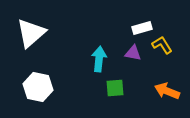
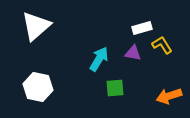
white triangle: moved 5 px right, 7 px up
cyan arrow: rotated 25 degrees clockwise
orange arrow: moved 2 px right, 5 px down; rotated 40 degrees counterclockwise
